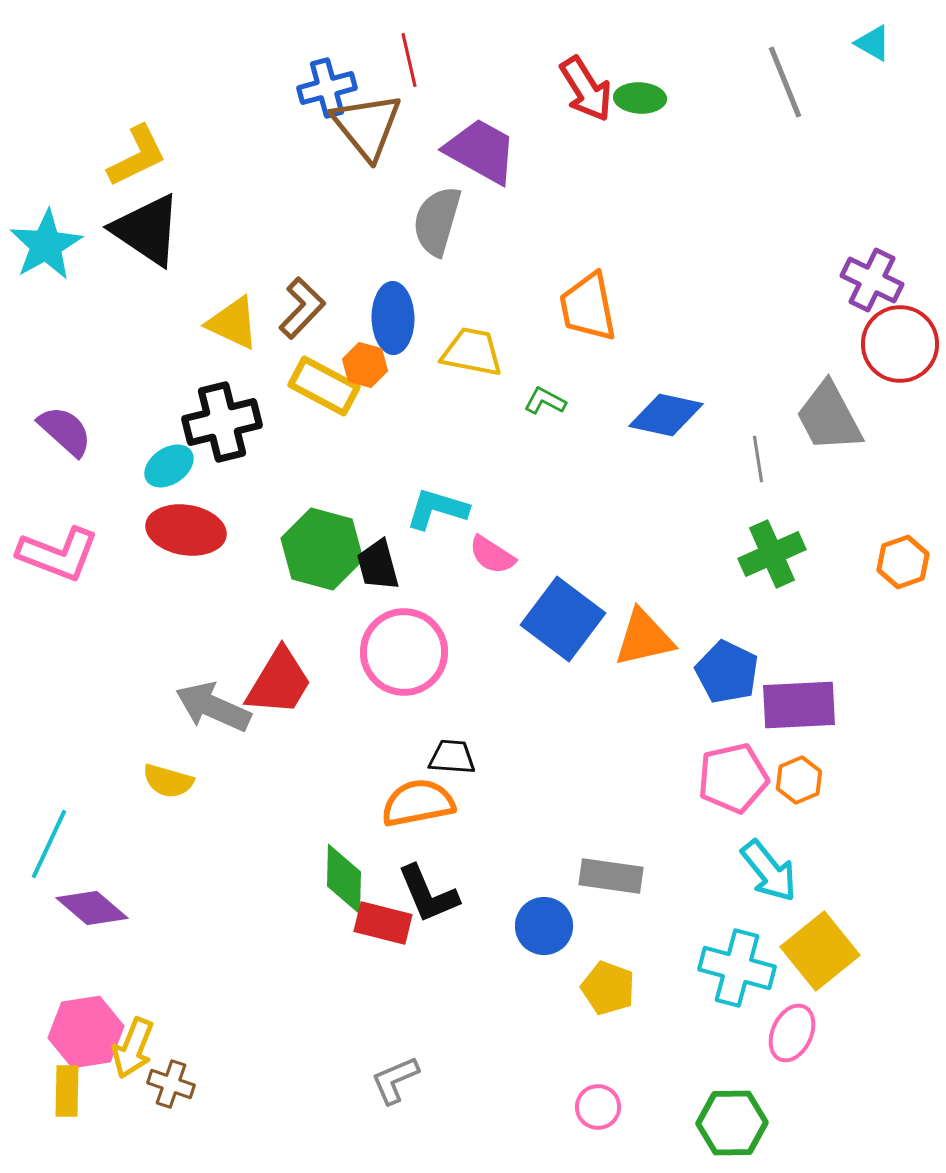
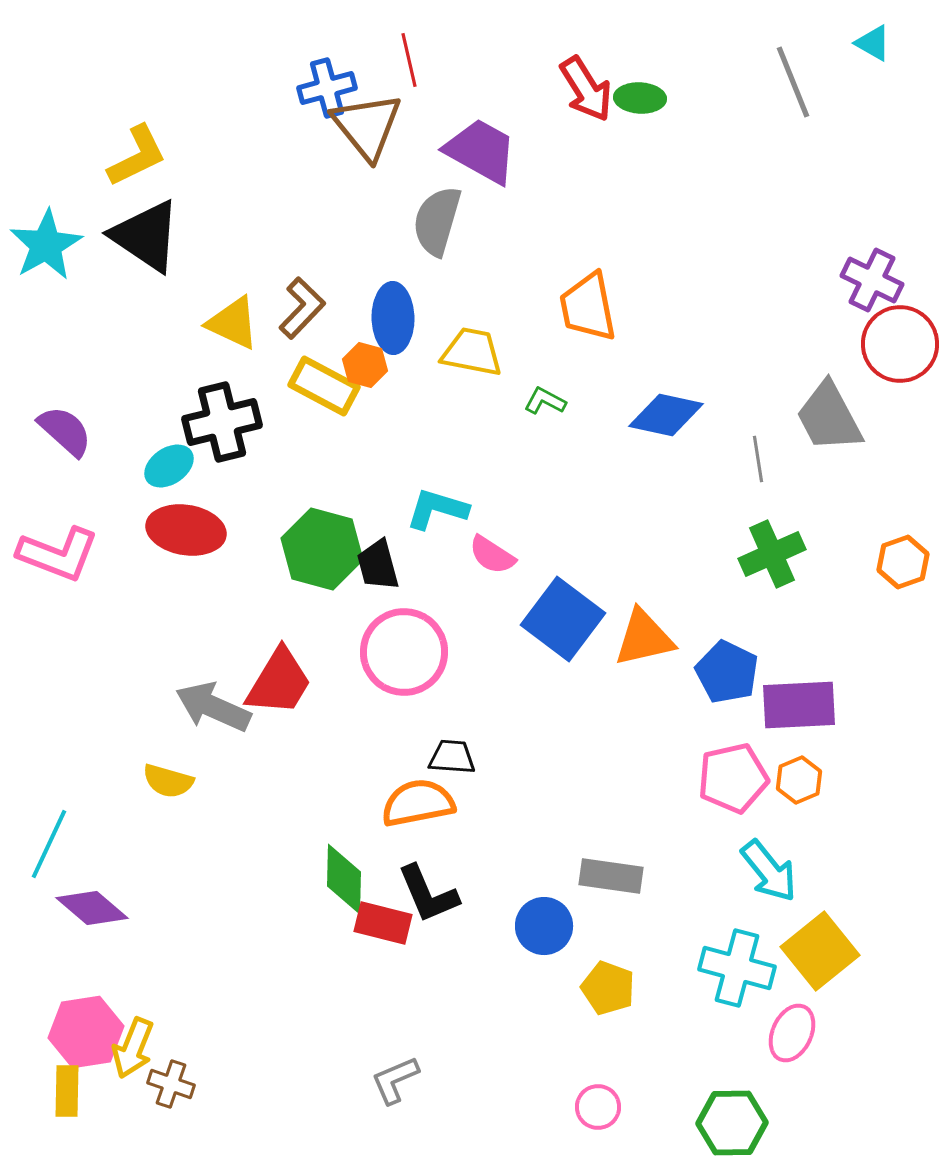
gray line at (785, 82): moved 8 px right
black triangle at (147, 230): moved 1 px left, 6 px down
